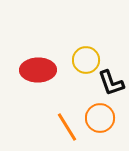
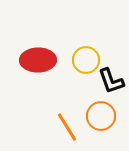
red ellipse: moved 10 px up
black L-shape: moved 2 px up
orange circle: moved 1 px right, 2 px up
